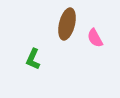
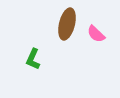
pink semicircle: moved 1 px right, 4 px up; rotated 18 degrees counterclockwise
